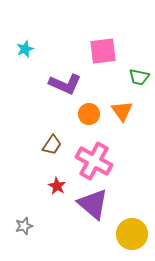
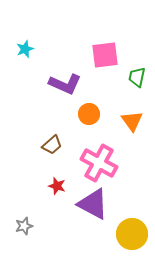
pink square: moved 2 px right, 4 px down
green trapezoid: moved 2 px left; rotated 90 degrees clockwise
orange triangle: moved 10 px right, 10 px down
brown trapezoid: rotated 15 degrees clockwise
pink cross: moved 5 px right, 2 px down
red star: rotated 12 degrees counterclockwise
purple triangle: rotated 12 degrees counterclockwise
